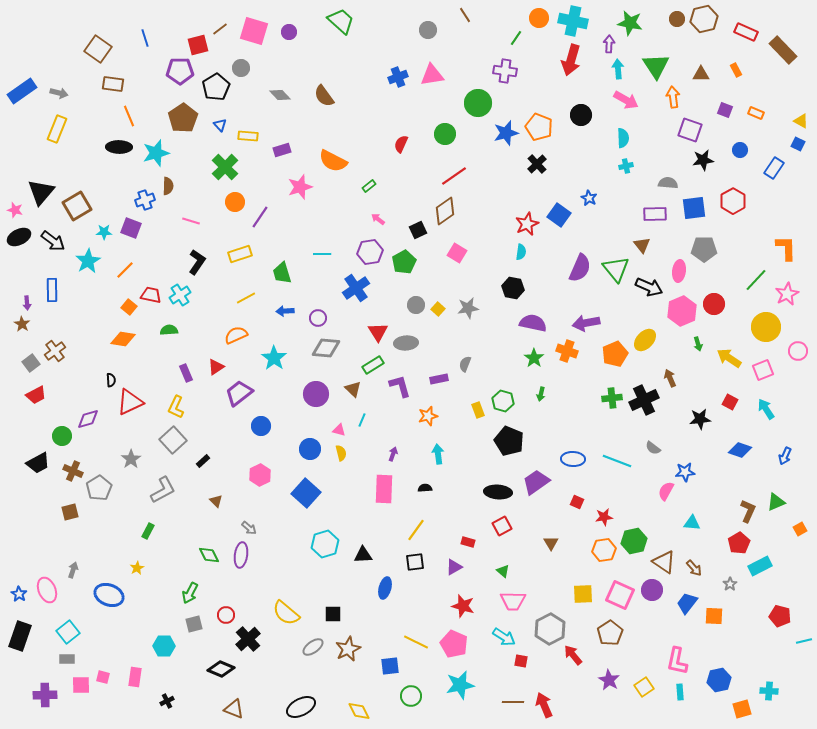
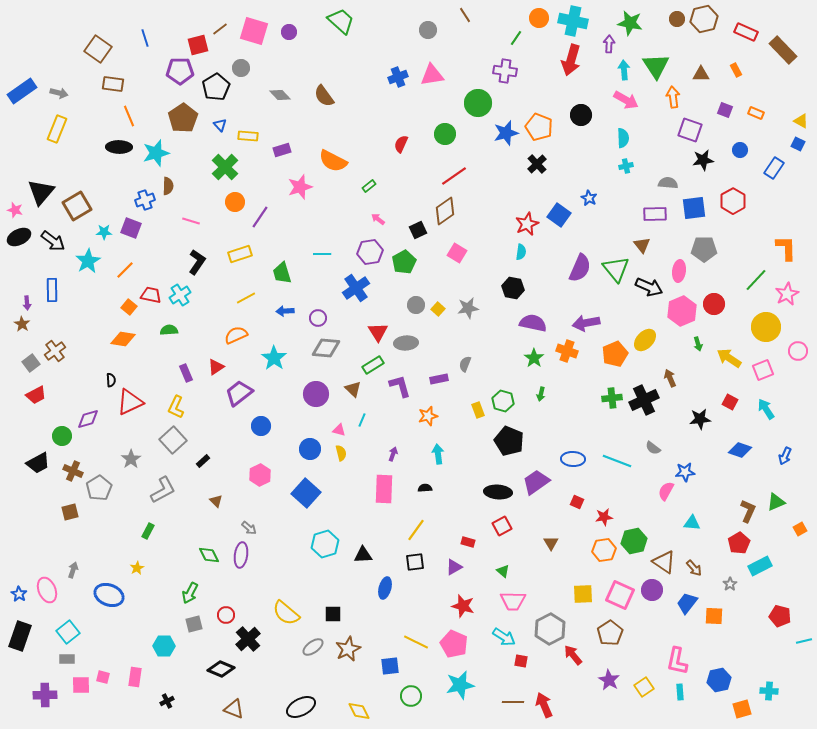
cyan arrow at (618, 69): moved 6 px right, 1 px down
